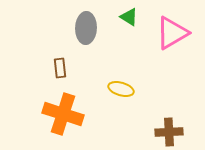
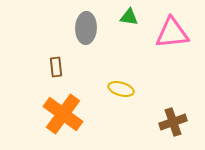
green triangle: rotated 24 degrees counterclockwise
pink triangle: rotated 24 degrees clockwise
brown rectangle: moved 4 px left, 1 px up
orange cross: rotated 18 degrees clockwise
brown cross: moved 4 px right, 10 px up; rotated 16 degrees counterclockwise
